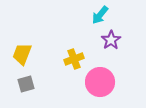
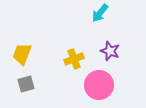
cyan arrow: moved 2 px up
purple star: moved 1 px left, 11 px down; rotated 18 degrees counterclockwise
pink circle: moved 1 px left, 3 px down
